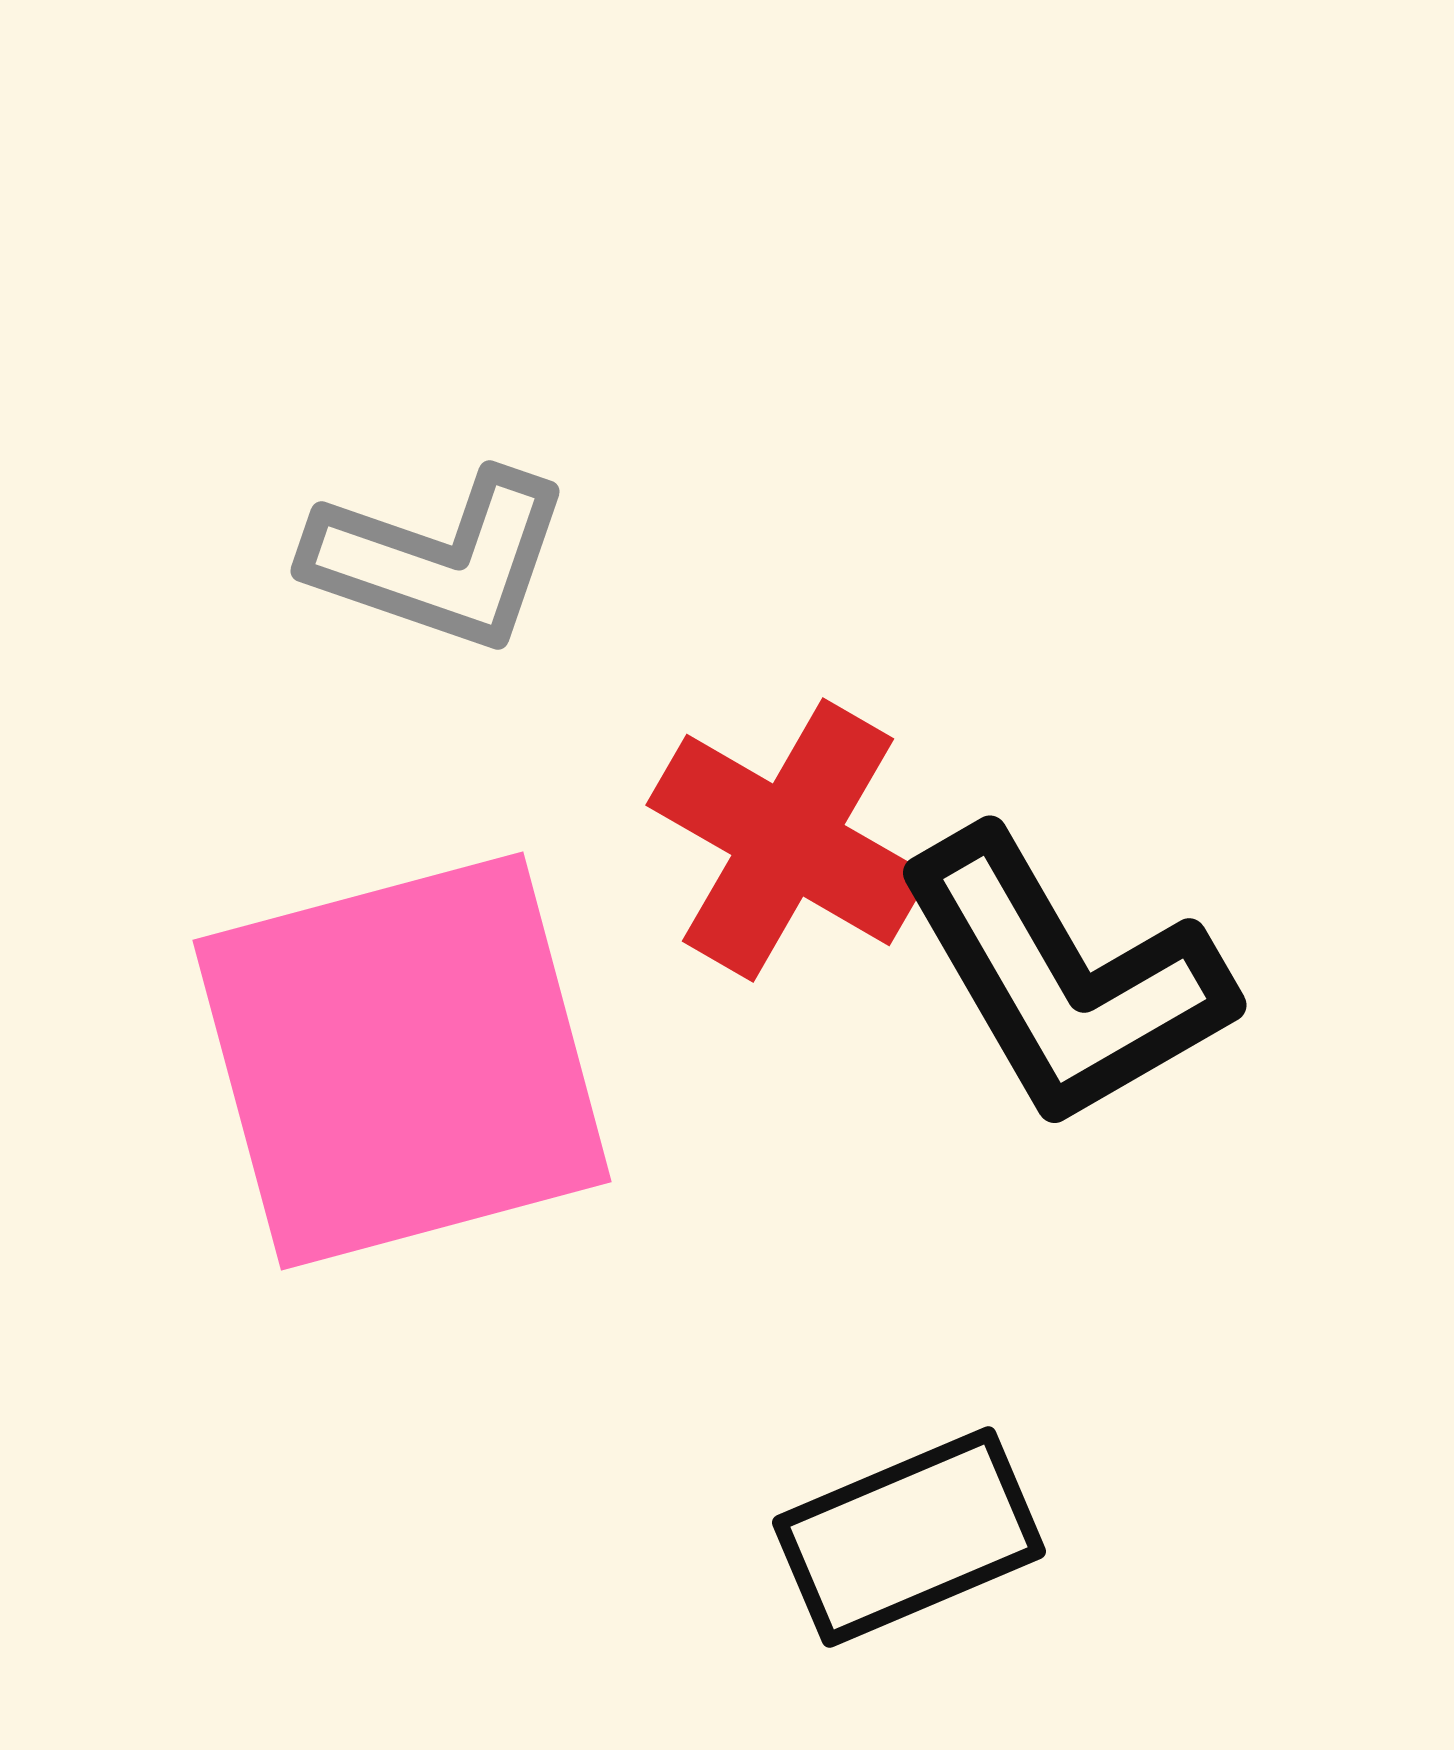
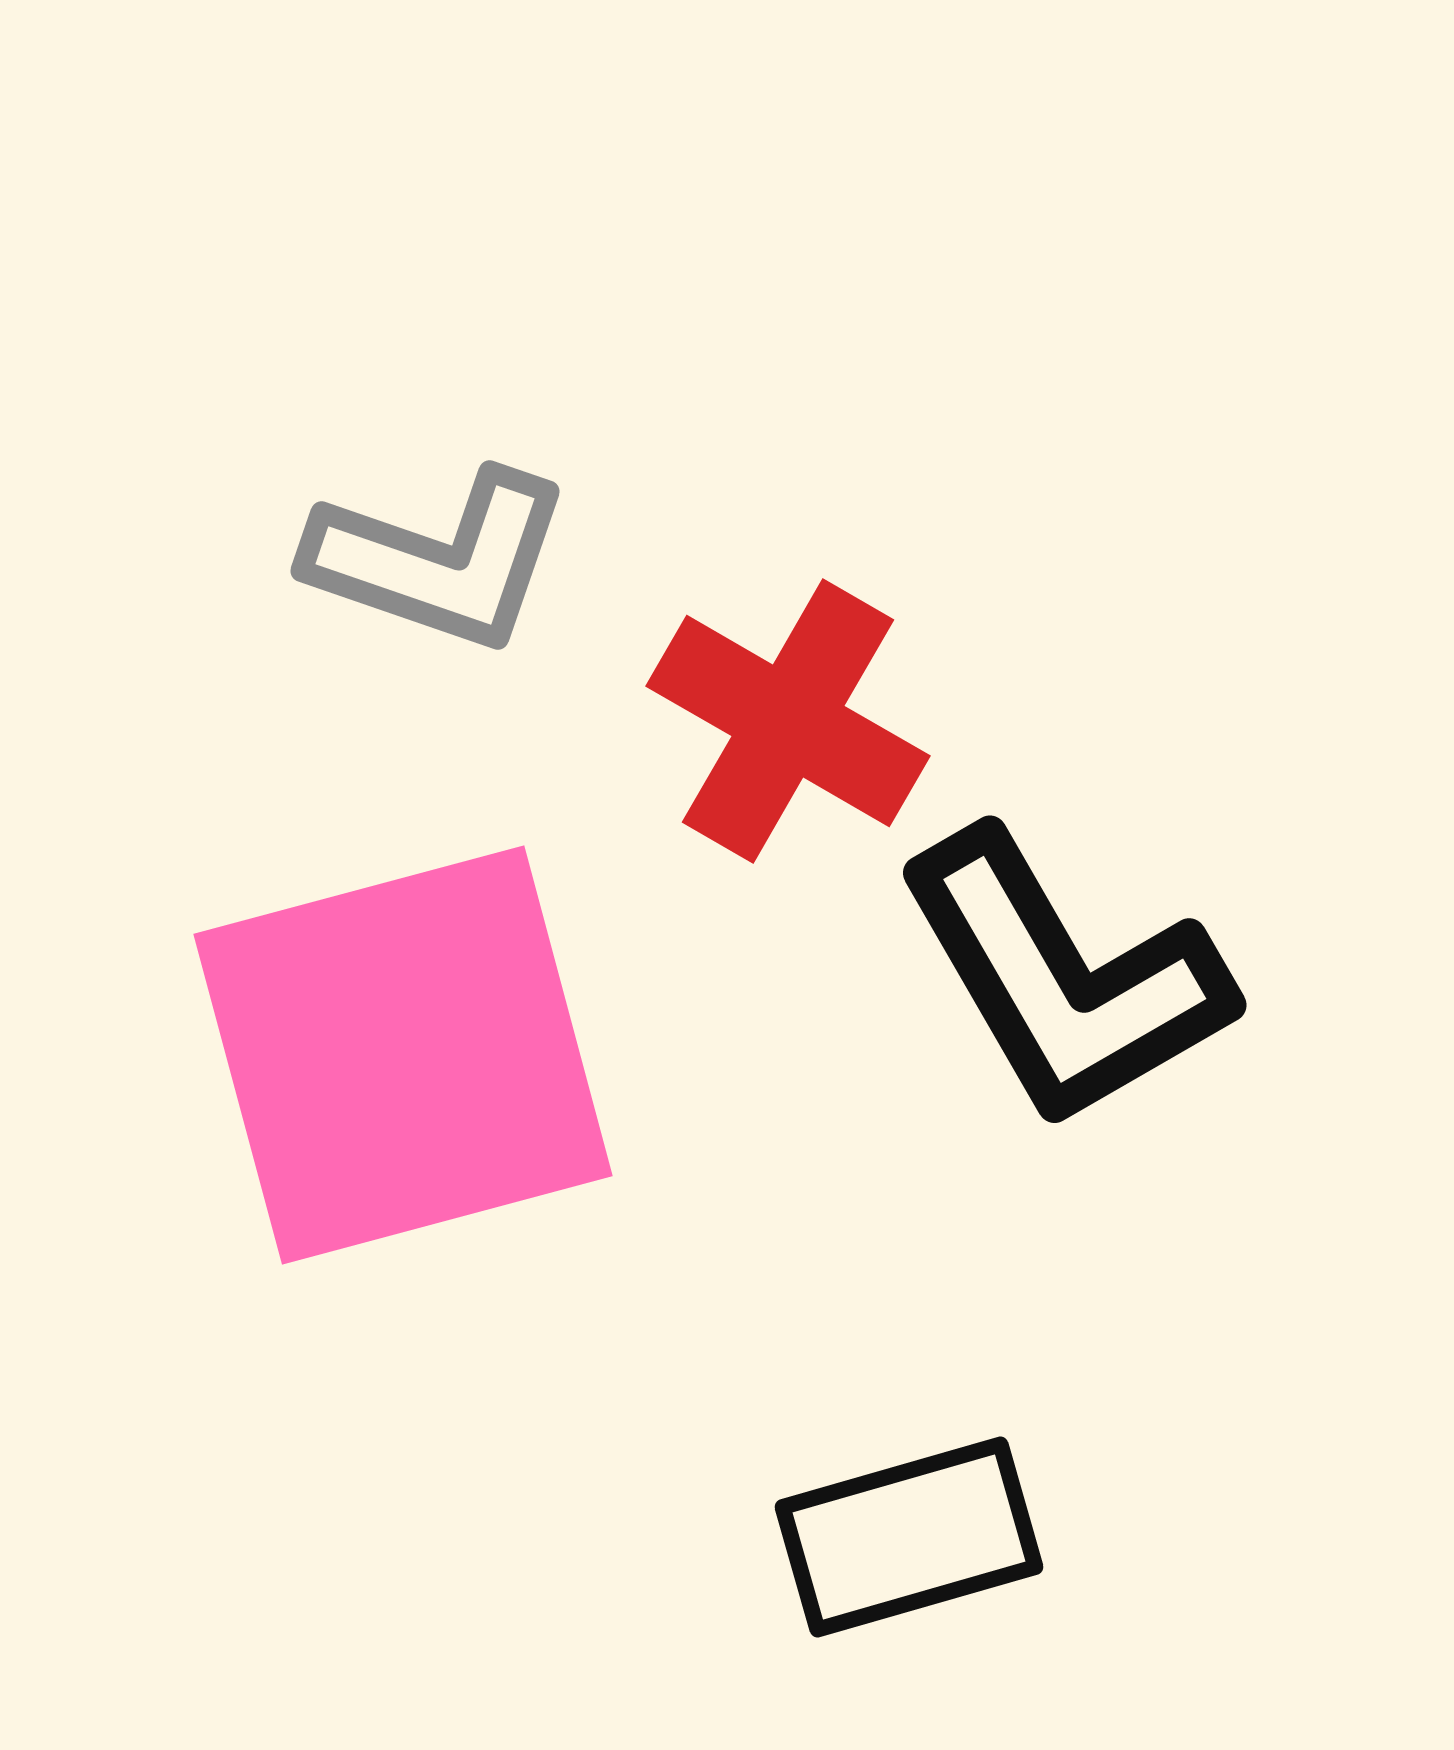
red cross: moved 119 px up
pink square: moved 1 px right, 6 px up
black rectangle: rotated 7 degrees clockwise
